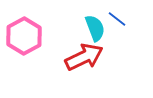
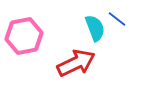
pink hexagon: rotated 18 degrees clockwise
red arrow: moved 8 px left, 6 px down
